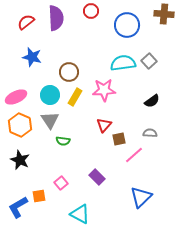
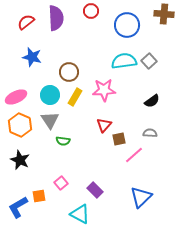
cyan semicircle: moved 1 px right, 2 px up
purple rectangle: moved 2 px left, 13 px down
